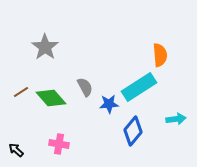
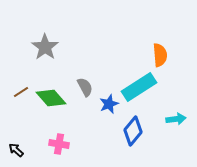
blue star: rotated 18 degrees counterclockwise
